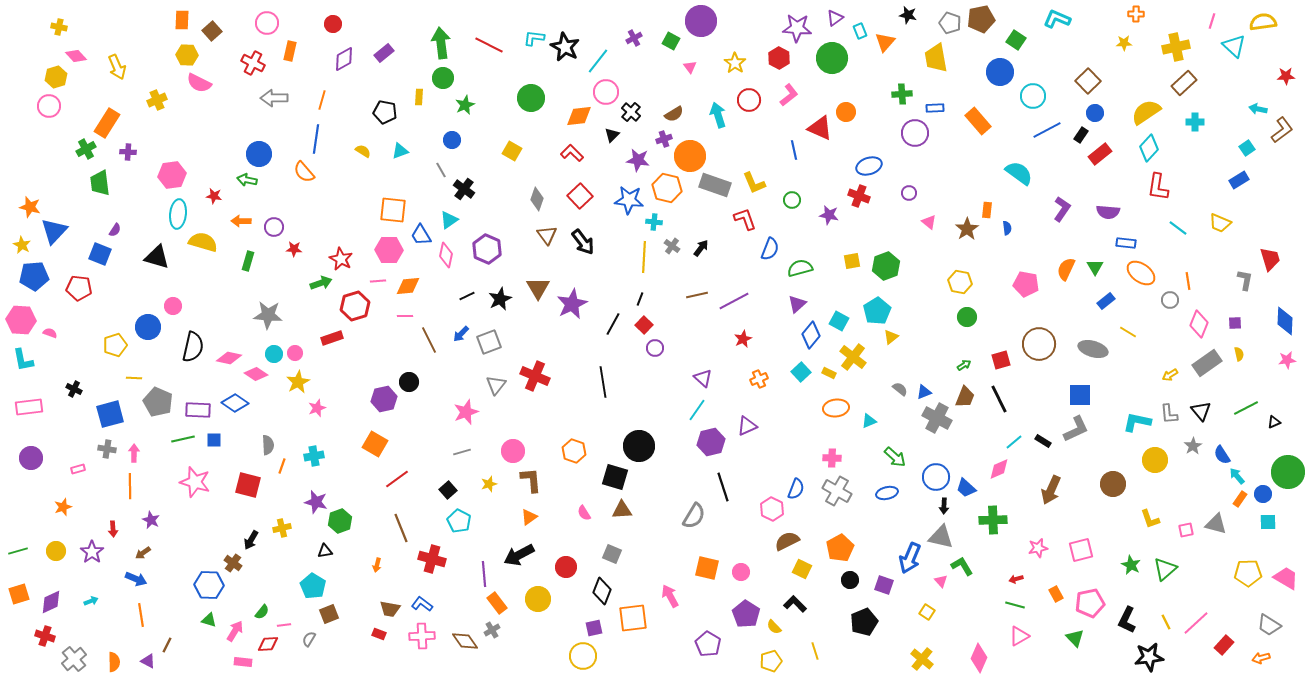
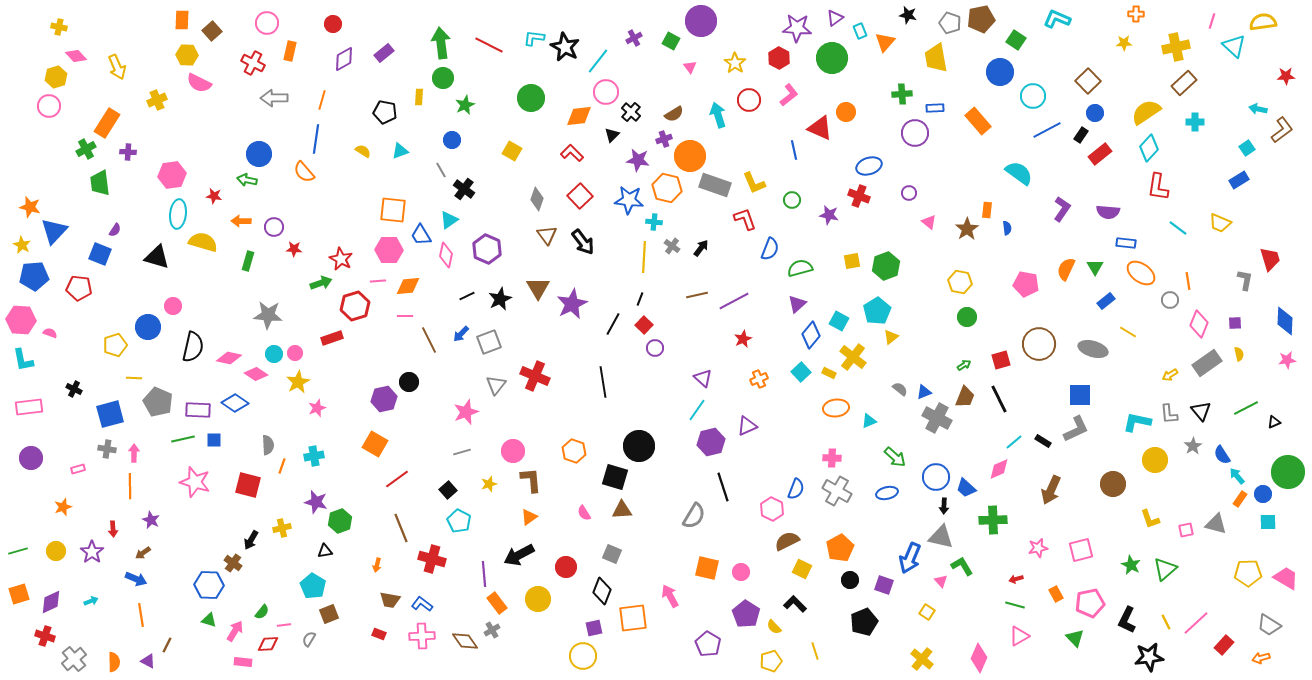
brown trapezoid at (390, 609): moved 9 px up
